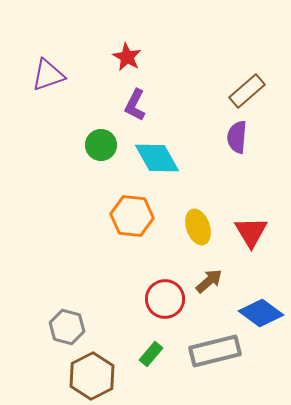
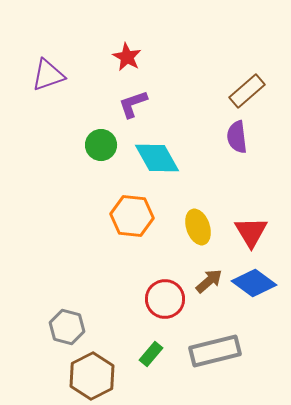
purple L-shape: moved 2 px left, 1 px up; rotated 44 degrees clockwise
purple semicircle: rotated 12 degrees counterclockwise
blue diamond: moved 7 px left, 30 px up
